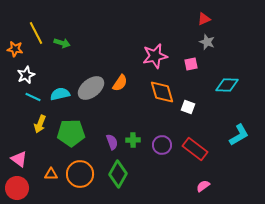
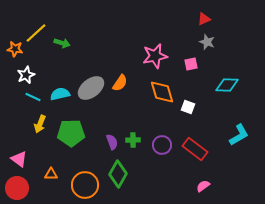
yellow line: rotated 75 degrees clockwise
orange circle: moved 5 px right, 11 px down
